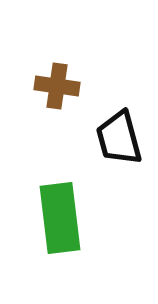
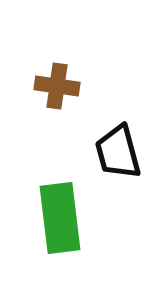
black trapezoid: moved 1 px left, 14 px down
